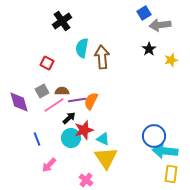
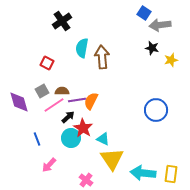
blue square: rotated 24 degrees counterclockwise
black star: moved 3 px right, 1 px up; rotated 24 degrees counterclockwise
black arrow: moved 1 px left, 1 px up
red star: moved 1 px left, 2 px up; rotated 24 degrees counterclockwise
blue circle: moved 2 px right, 26 px up
cyan arrow: moved 22 px left, 22 px down
yellow triangle: moved 6 px right, 1 px down
